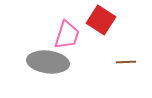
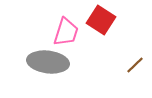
pink trapezoid: moved 1 px left, 3 px up
brown line: moved 9 px right, 3 px down; rotated 42 degrees counterclockwise
